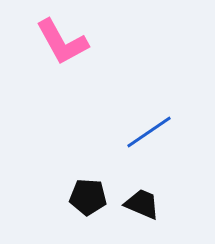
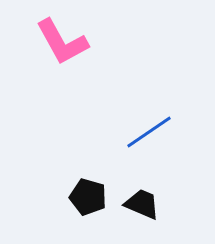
black pentagon: rotated 12 degrees clockwise
